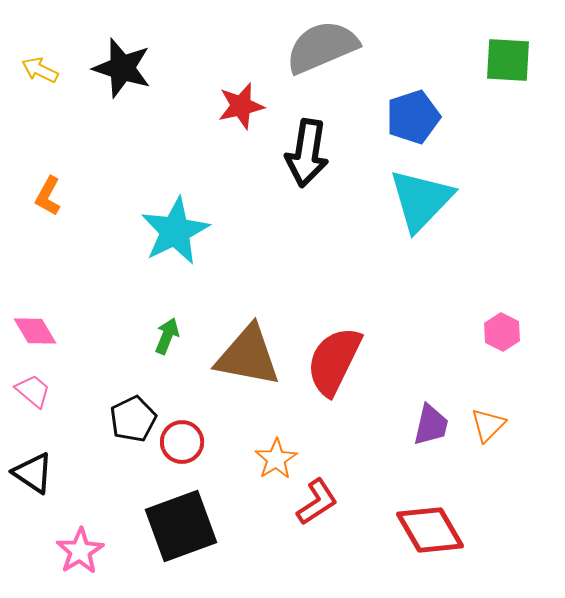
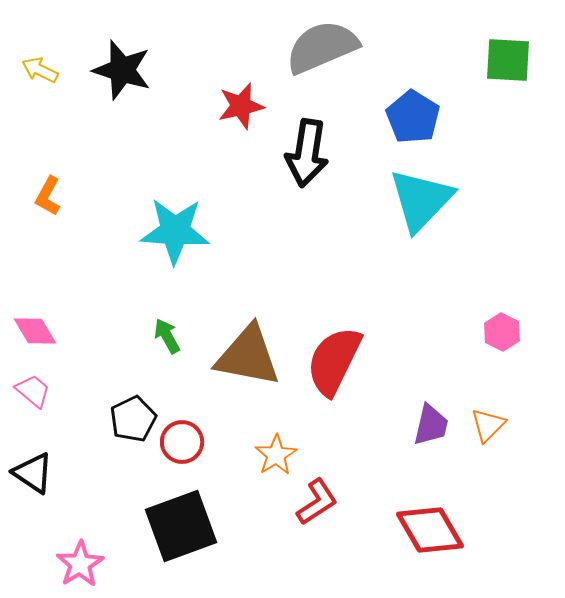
black star: moved 2 px down
blue pentagon: rotated 22 degrees counterclockwise
cyan star: rotated 30 degrees clockwise
green arrow: rotated 51 degrees counterclockwise
orange star: moved 4 px up
pink star: moved 13 px down
